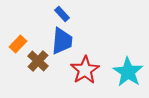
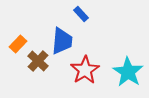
blue rectangle: moved 19 px right
